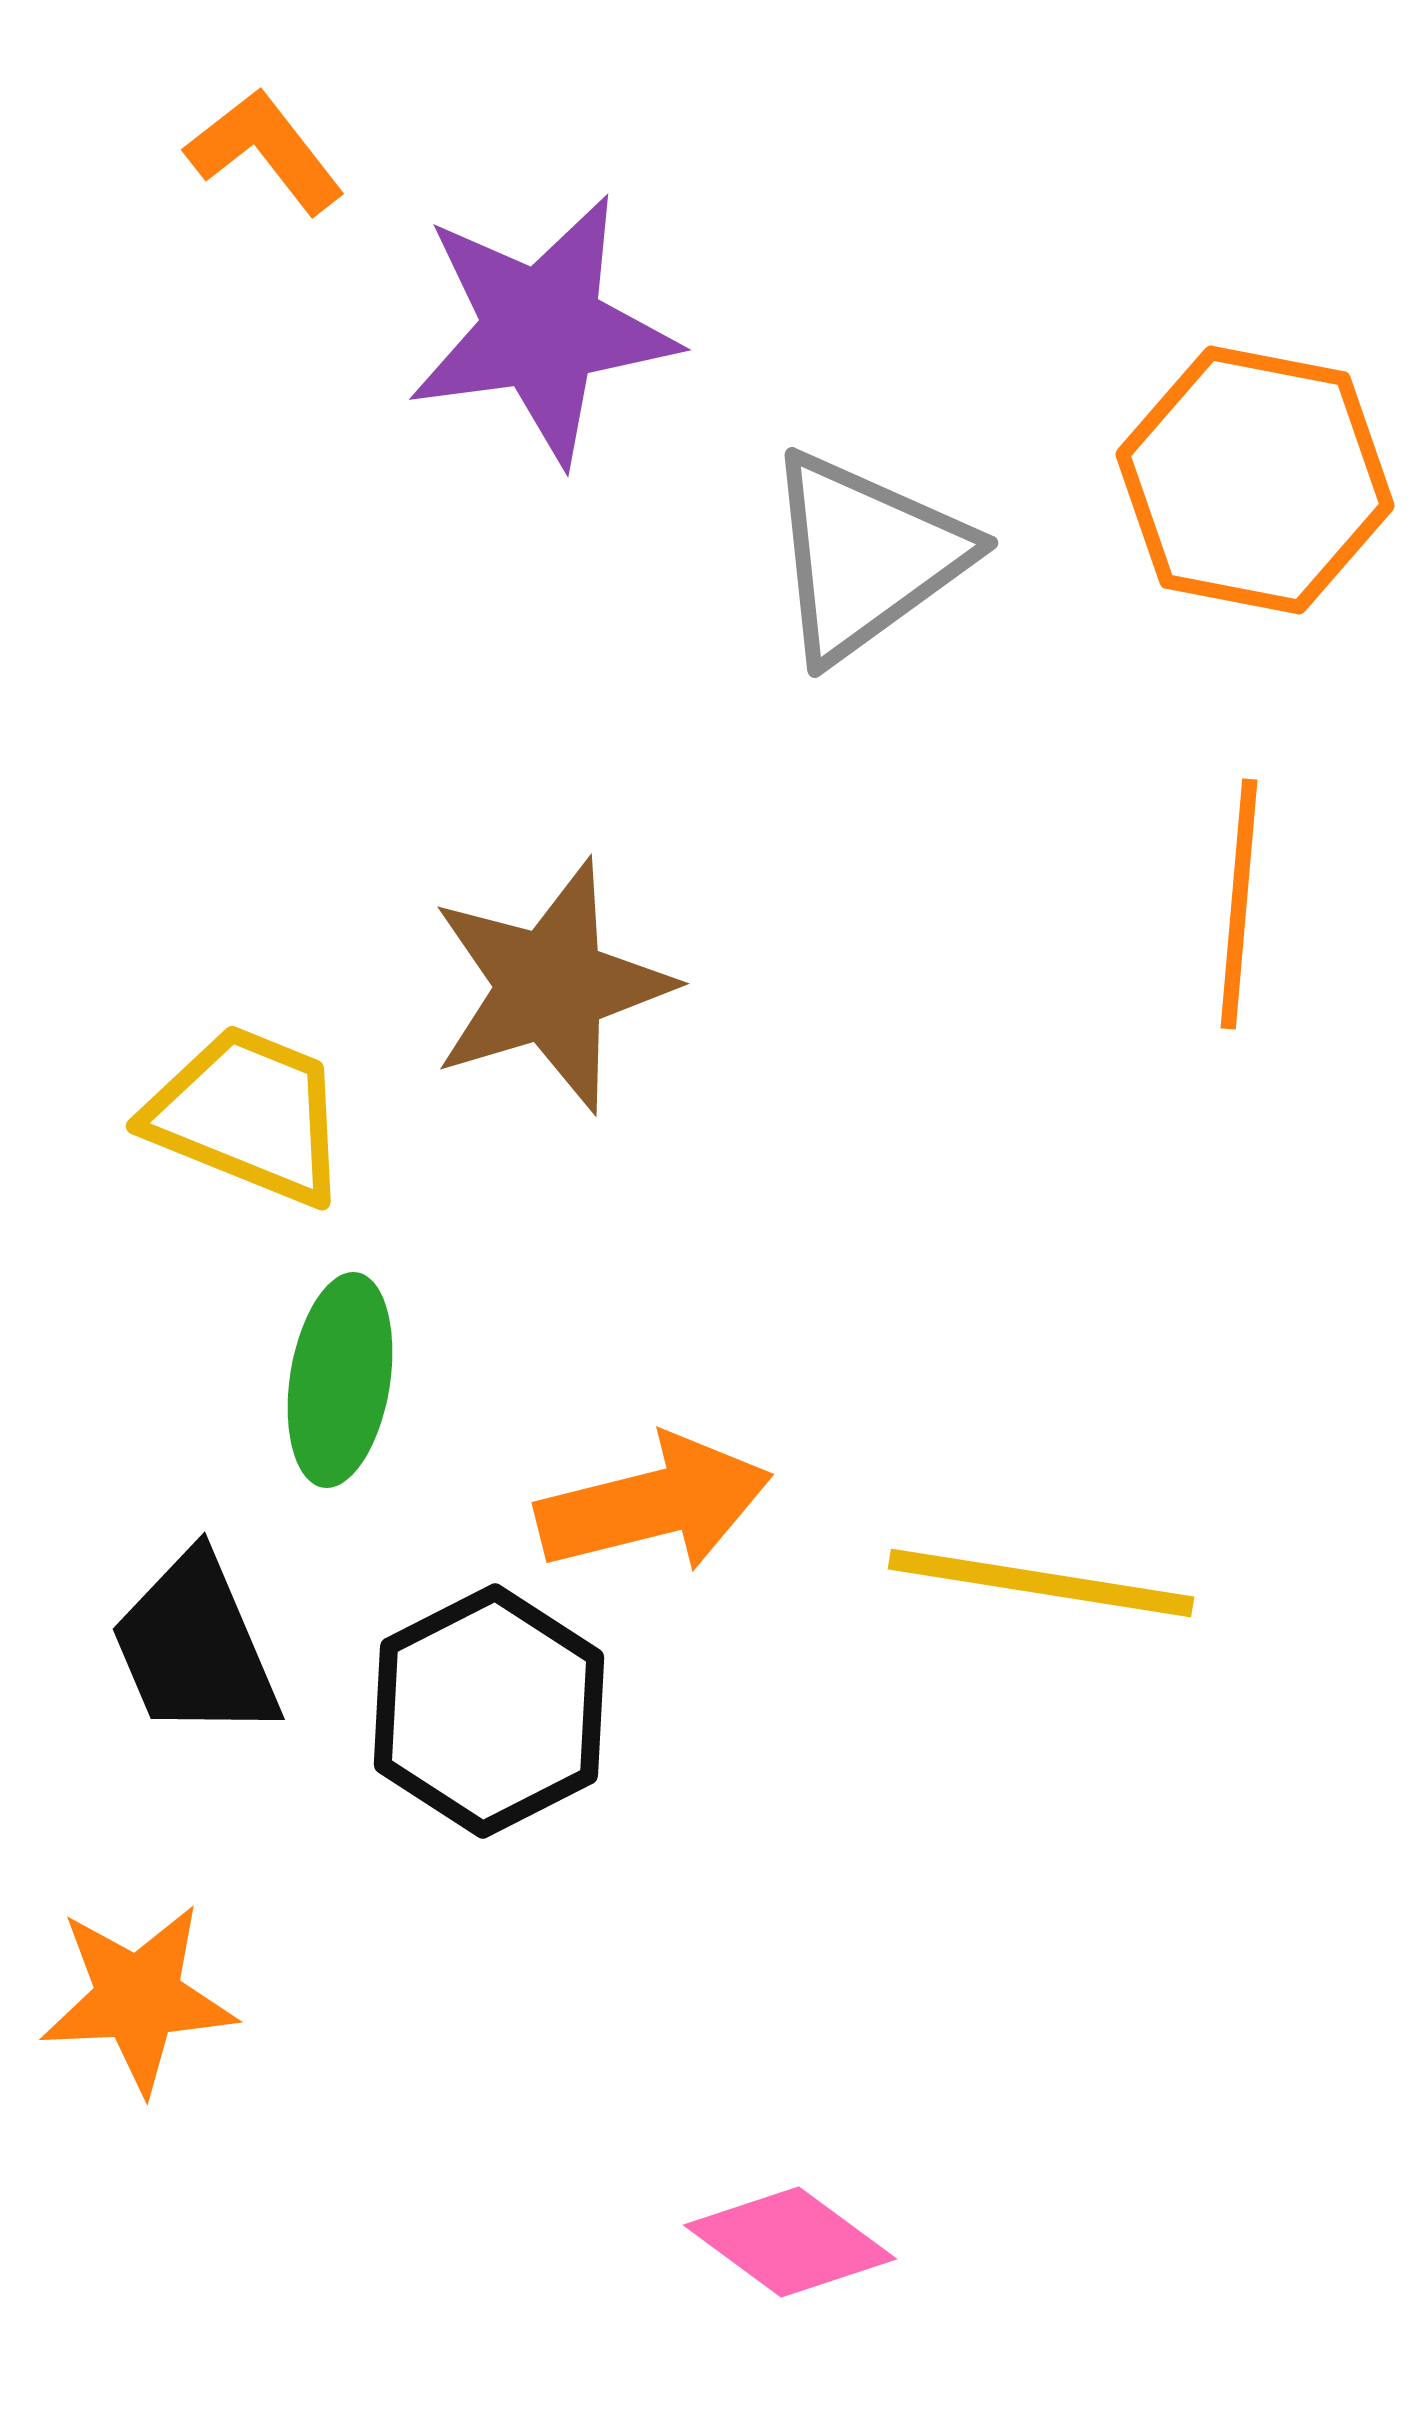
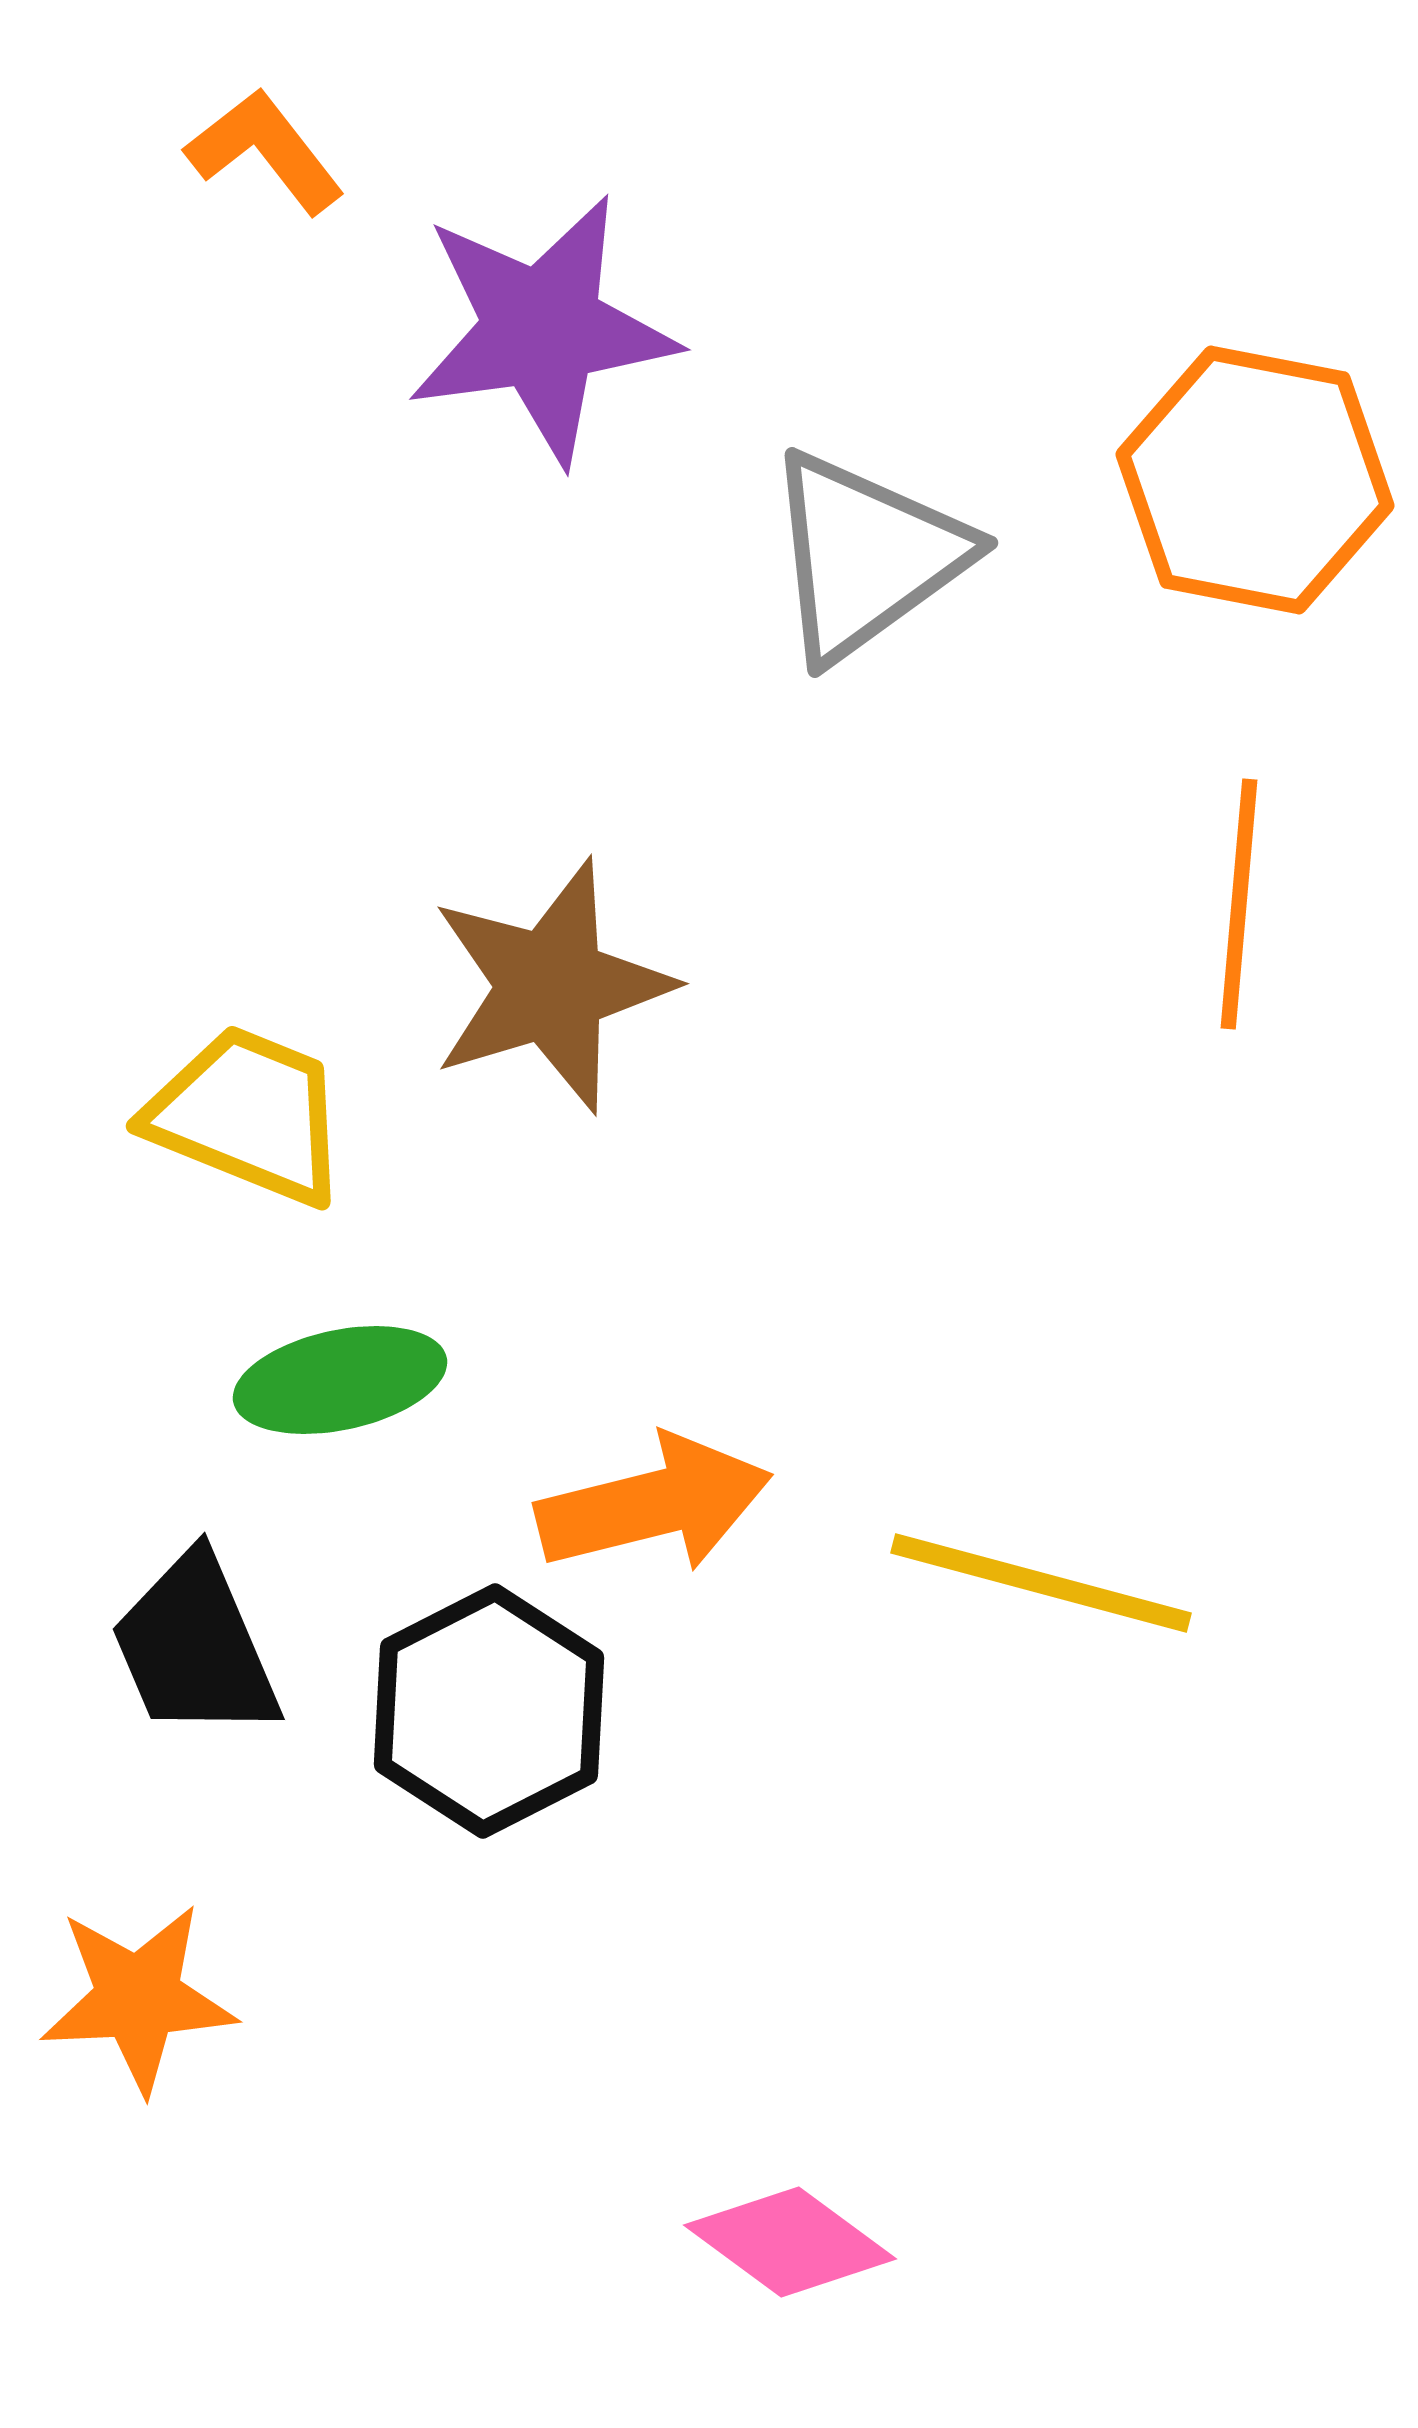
green ellipse: rotated 69 degrees clockwise
yellow line: rotated 6 degrees clockwise
